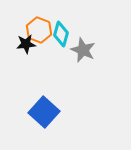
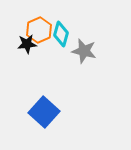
orange hexagon: rotated 15 degrees clockwise
black star: moved 1 px right
gray star: moved 1 px right, 1 px down; rotated 10 degrees counterclockwise
